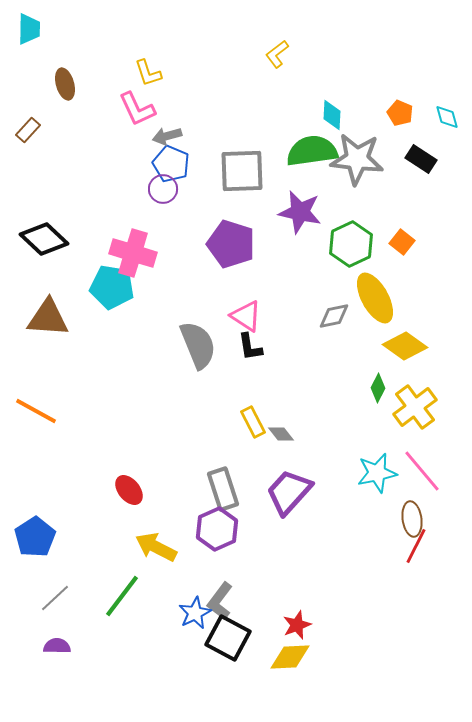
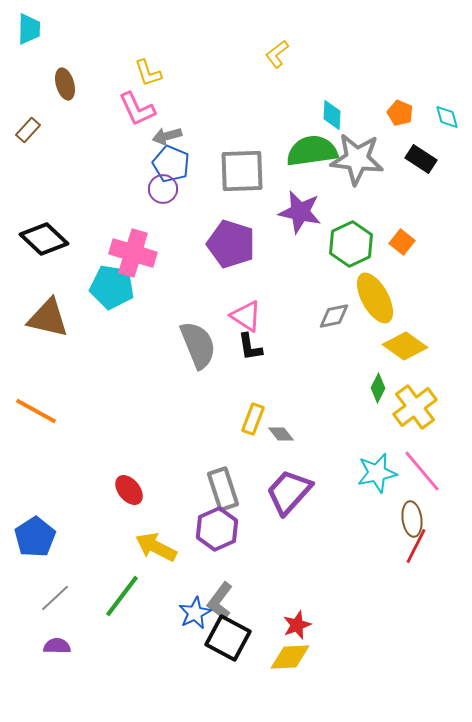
brown triangle at (48, 318): rotated 9 degrees clockwise
yellow rectangle at (253, 422): moved 3 px up; rotated 48 degrees clockwise
